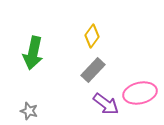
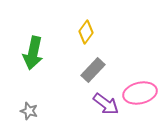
yellow diamond: moved 6 px left, 4 px up
